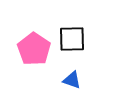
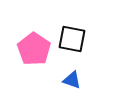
black square: rotated 12 degrees clockwise
